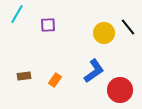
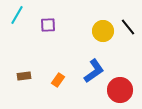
cyan line: moved 1 px down
yellow circle: moved 1 px left, 2 px up
orange rectangle: moved 3 px right
